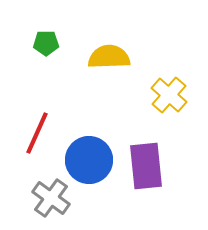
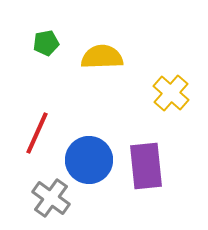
green pentagon: rotated 10 degrees counterclockwise
yellow semicircle: moved 7 px left
yellow cross: moved 2 px right, 2 px up
